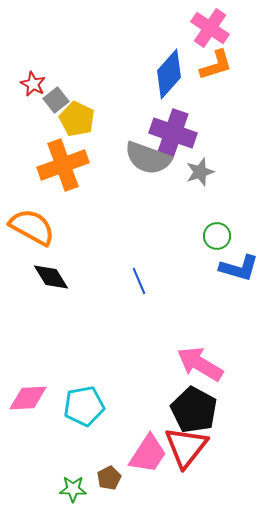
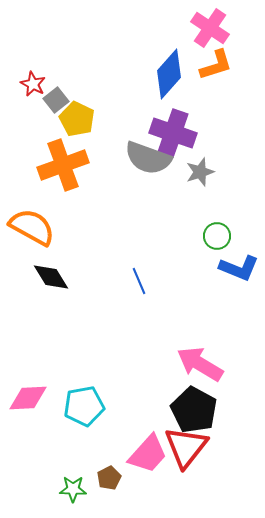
blue L-shape: rotated 6 degrees clockwise
pink trapezoid: rotated 9 degrees clockwise
